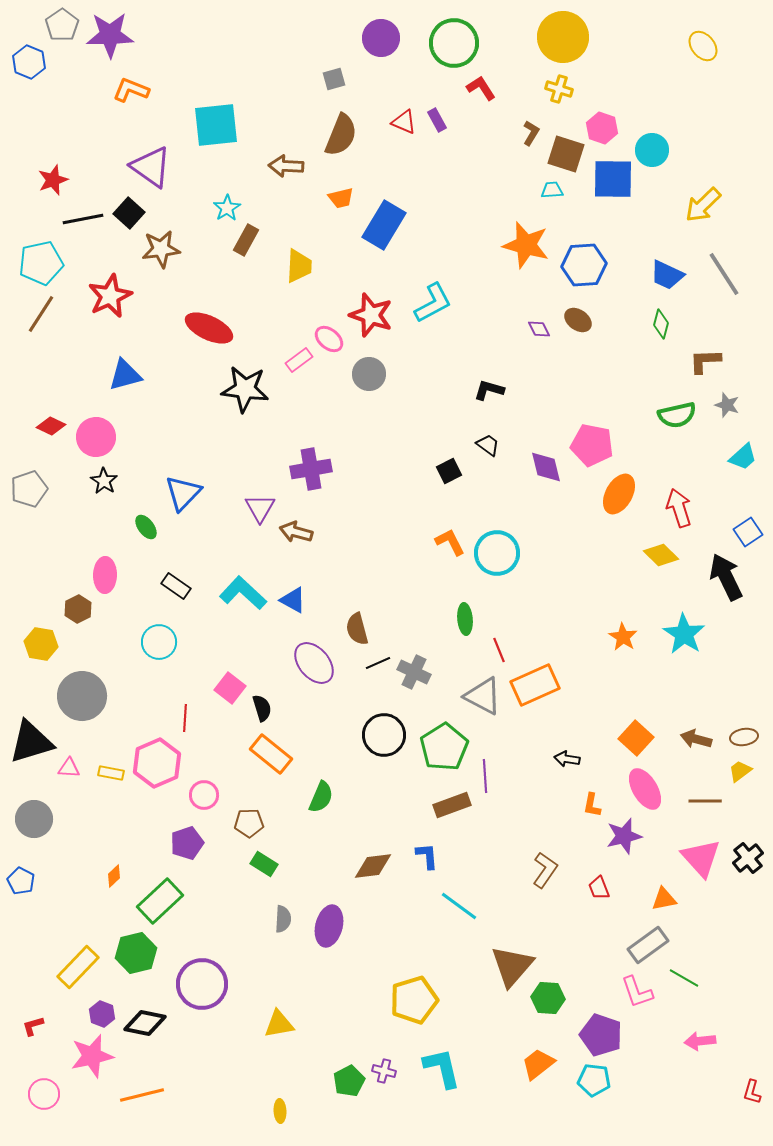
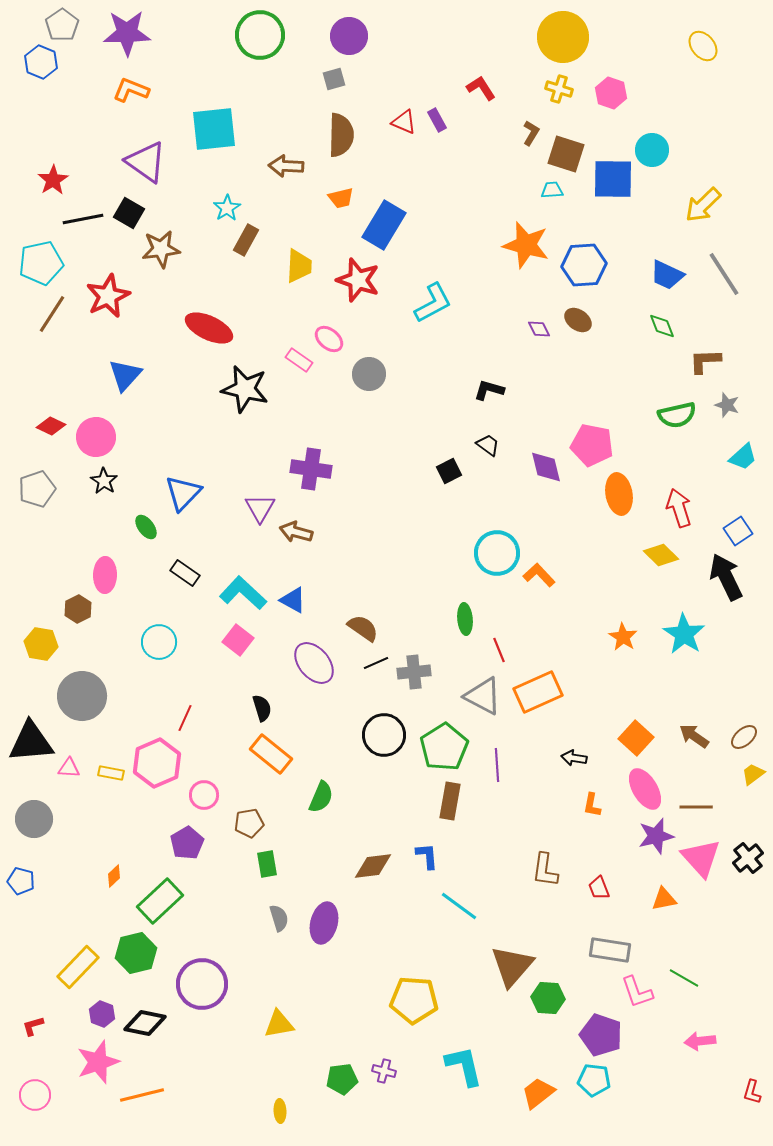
purple star at (110, 35): moved 17 px right, 2 px up
purple circle at (381, 38): moved 32 px left, 2 px up
green circle at (454, 43): moved 194 px left, 8 px up
blue hexagon at (29, 62): moved 12 px right
cyan square at (216, 125): moved 2 px left, 4 px down
pink hexagon at (602, 128): moved 9 px right, 35 px up
brown semicircle at (341, 135): rotated 21 degrees counterclockwise
purple triangle at (151, 167): moved 5 px left, 5 px up
red star at (53, 180): rotated 12 degrees counterclockwise
black square at (129, 213): rotated 12 degrees counterclockwise
red star at (110, 296): moved 2 px left
brown line at (41, 314): moved 11 px right
red star at (371, 315): moved 13 px left, 35 px up
green diamond at (661, 324): moved 1 px right, 2 px down; rotated 36 degrees counterclockwise
pink rectangle at (299, 360): rotated 72 degrees clockwise
blue triangle at (125, 375): rotated 33 degrees counterclockwise
black star at (245, 389): rotated 6 degrees clockwise
purple cross at (311, 469): rotated 18 degrees clockwise
gray pentagon at (29, 489): moved 8 px right
orange ellipse at (619, 494): rotated 39 degrees counterclockwise
blue square at (748, 532): moved 10 px left, 1 px up
orange L-shape at (450, 542): moved 89 px right, 33 px down; rotated 16 degrees counterclockwise
black rectangle at (176, 586): moved 9 px right, 13 px up
brown semicircle at (357, 629): moved 6 px right, 1 px up; rotated 140 degrees clockwise
black line at (378, 663): moved 2 px left
gray cross at (414, 672): rotated 32 degrees counterclockwise
orange rectangle at (535, 685): moved 3 px right, 7 px down
pink square at (230, 688): moved 8 px right, 48 px up
red line at (185, 718): rotated 20 degrees clockwise
brown ellipse at (744, 737): rotated 32 degrees counterclockwise
brown arrow at (696, 739): moved 2 px left, 3 px up; rotated 20 degrees clockwise
black triangle at (31, 742): rotated 12 degrees clockwise
black arrow at (567, 759): moved 7 px right, 1 px up
yellow trapezoid at (740, 771): moved 13 px right, 3 px down
purple line at (485, 776): moved 12 px right, 11 px up
brown line at (705, 801): moved 9 px left, 6 px down
brown rectangle at (452, 805): moved 2 px left, 4 px up; rotated 60 degrees counterclockwise
brown pentagon at (249, 823): rotated 8 degrees counterclockwise
purple star at (624, 836): moved 32 px right
purple pentagon at (187, 843): rotated 12 degrees counterclockwise
green rectangle at (264, 864): moved 3 px right; rotated 48 degrees clockwise
brown L-shape at (545, 870): rotated 153 degrees clockwise
blue pentagon at (21, 881): rotated 12 degrees counterclockwise
gray semicircle at (283, 919): moved 4 px left, 1 px up; rotated 20 degrees counterclockwise
purple ellipse at (329, 926): moved 5 px left, 3 px up
gray rectangle at (648, 945): moved 38 px left, 5 px down; rotated 45 degrees clockwise
yellow pentagon at (414, 1000): rotated 21 degrees clockwise
pink star at (92, 1056): moved 6 px right, 6 px down; rotated 6 degrees counterclockwise
orange trapezoid at (538, 1064): moved 29 px down
cyan L-shape at (442, 1068): moved 22 px right, 2 px up
green pentagon at (349, 1081): moved 7 px left, 2 px up; rotated 20 degrees clockwise
pink circle at (44, 1094): moved 9 px left, 1 px down
